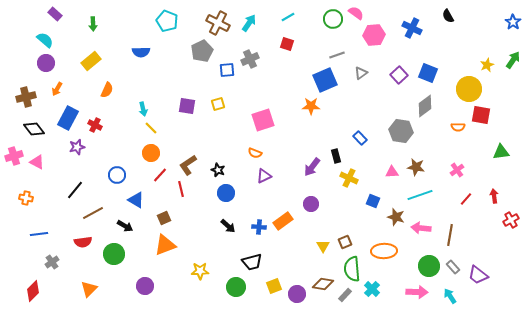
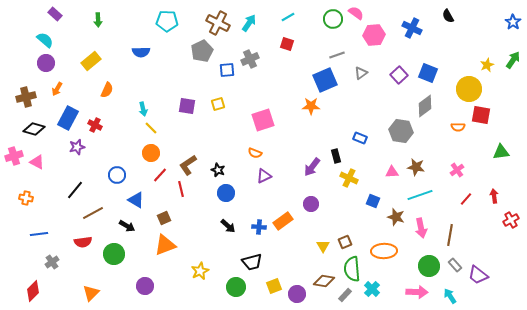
cyan pentagon at (167, 21): rotated 20 degrees counterclockwise
green arrow at (93, 24): moved 5 px right, 4 px up
black diamond at (34, 129): rotated 35 degrees counterclockwise
blue rectangle at (360, 138): rotated 24 degrees counterclockwise
black arrow at (125, 226): moved 2 px right
pink arrow at (421, 228): rotated 108 degrees counterclockwise
gray rectangle at (453, 267): moved 2 px right, 2 px up
yellow star at (200, 271): rotated 24 degrees counterclockwise
brown diamond at (323, 284): moved 1 px right, 3 px up
orange triangle at (89, 289): moved 2 px right, 4 px down
